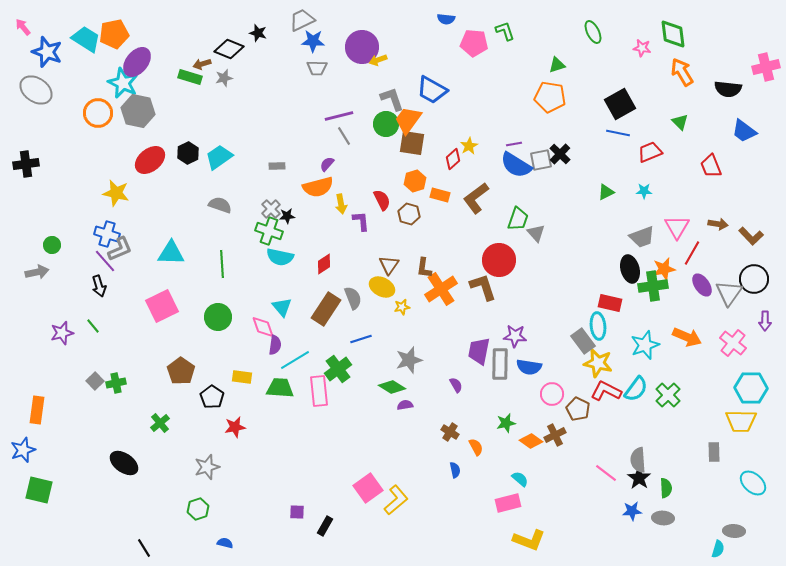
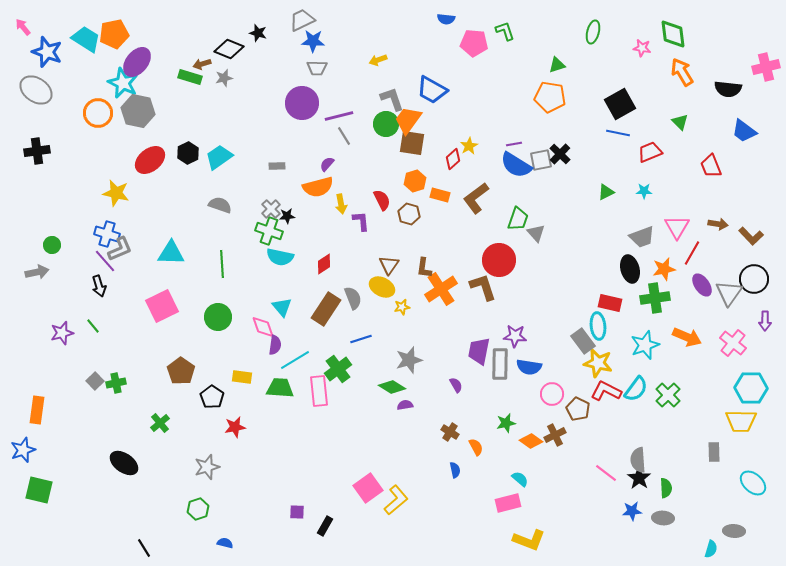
green ellipse at (593, 32): rotated 40 degrees clockwise
purple circle at (362, 47): moved 60 px left, 56 px down
black cross at (26, 164): moved 11 px right, 13 px up
green cross at (653, 286): moved 2 px right, 12 px down
cyan semicircle at (718, 549): moved 7 px left
